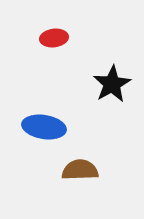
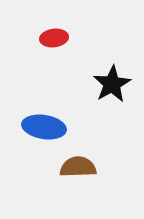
brown semicircle: moved 2 px left, 3 px up
